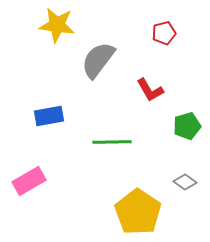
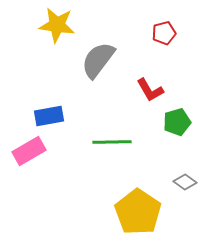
green pentagon: moved 10 px left, 4 px up
pink rectangle: moved 30 px up
